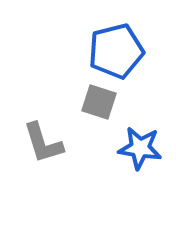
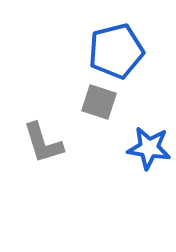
blue star: moved 9 px right
